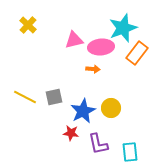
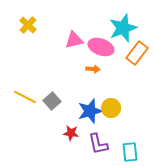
pink ellipse: rotated 25 degrees clockwise
gray square: moved 2 px left, 4 px down; rotated 30 degrees counterclockwise
blue star: moved 7 px right; rotated 10 degrees clockwise
